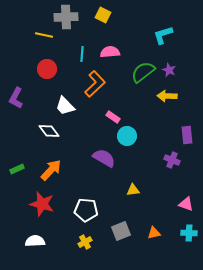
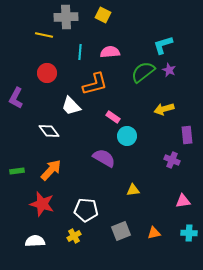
cyan L-shape: moved 10 px down
cyan line: moved 2 px left, 2 px up
red circle: moved 4 px down
orange L-shape: rotated 28 degrees clockwise
yellow arrow: moved 3 px left, 13 px down; rotated 18 degrees counterclockwise
white trapezoid: moved 6 px right
green rectangle: moved 2 px down; rotated 16 degrees clockwise
pink triangle: moved 3 px left, 3 px up; rotated 28 degrees counterclockwise
yellow cross: moved 11 px left, 6 px up
